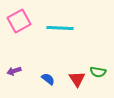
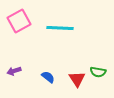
blue semicircle: moved 2 px up
